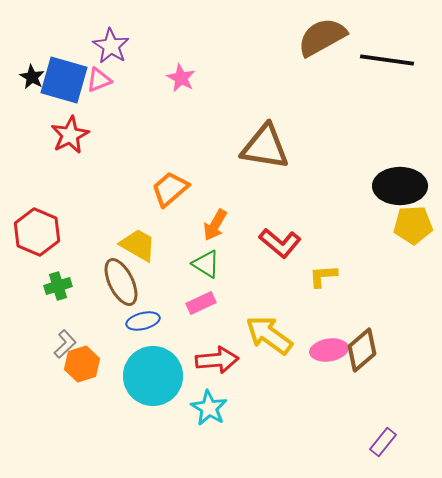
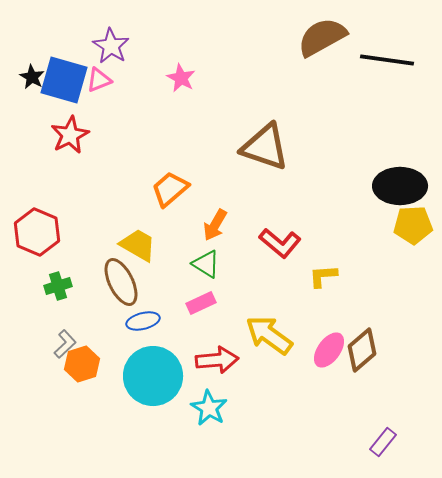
brown triangle: rotated 10 degrees clockwise
pink ellipse: rotated 45 degrees counterclockwise
